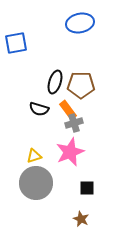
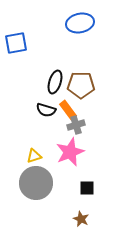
black semicircle: moved 7 px right, 1 px down
gray cross: moved 2 px right, 2 px down
